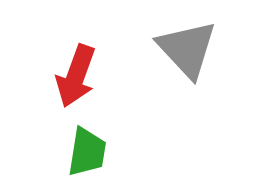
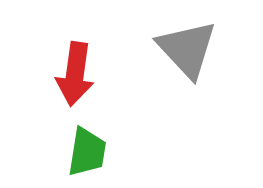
red arrow: moved 1 px left, 2 px up; rotated 12 degrees counterclockwise
